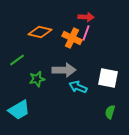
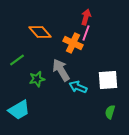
red arrow: rotated 77 degrees counterclockwise
orange diamond: rotated 35 degrees clockwise
orange cross: moved 1 px right, 5 px down
gray arrow: moved 3 px left; rotated 120 degrees counterclockwise
white square: moved 2 px down; rotated 15 degrees counterclockwise
